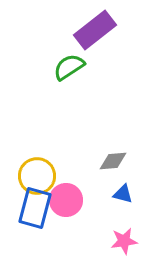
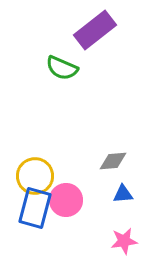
green semicircle: moved 7 px left, 1 px down; rotated 124 degrees counterclockwise
yellow circle: moved 2 px left
blue triangle: rotated 20 degrees counterclockwise
